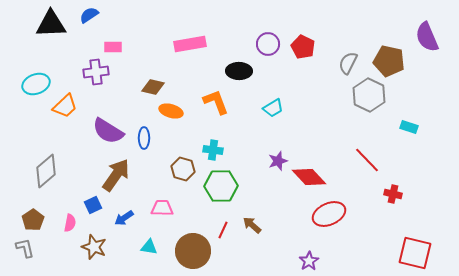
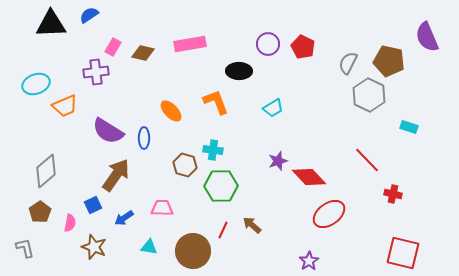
pink rectangle at (113, 47): rotated 60 degrees counterclockwise
brown diamond at (153, 87): moved 10 px left, 34 px up
orange trapezoid at (65, 106): rotated 20 degrees clockwise
orange ellipse at (171, 111): rotated 30 degrees clockwise
brown hexagon at (183, 169): moved 2 px right, 4 px up
red ellipse at (329, 214): rotated 12 degrees counterclockwise
brown pentagon at (33, 220): moved 7 px right, 8 px up
red square at (415, 253): moved 12 px left
